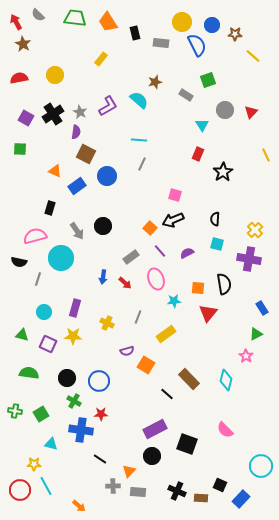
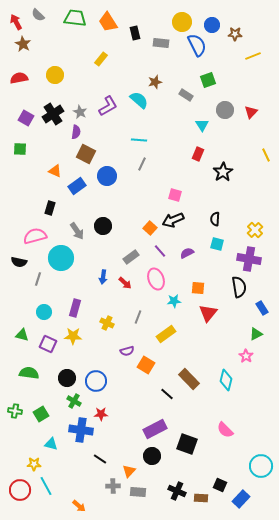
yellow line at (253, 56): rotated 63 degrees counterclockwise
black semicircle at (224, 284): moved 15 px right, 3 px down
blue circle at (99, 381): moved 3 px left
